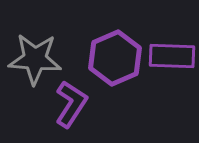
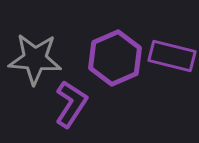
purple rectangle: rotated 12 degrees clockwise
